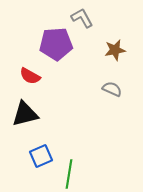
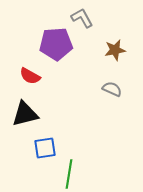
blue square: moved 4 px right, 8 px up; rotated 15 degrees clockwise
